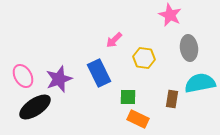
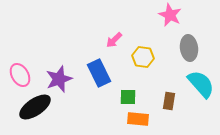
yellow hexagon: moved 1 px left, 1 px up
pink ellipse: moved 3 px left, 1 px up
cyan semicircle: moved 1 px right, 1 px down; rotated 60 degrees clockwise
brown rectangle: moved 3 px left, 2 px down
orange rectangle: rotated 20 degrees counterclockwise
